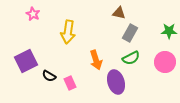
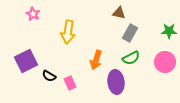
orange arrow: rotated 36 degrees clockwise
purple ellipse: rotated 10 degrees clockwise
